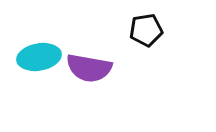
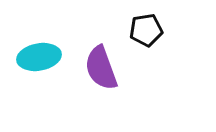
purple semicircle: moved 12 px right; rotated 60 degrees clockwise
